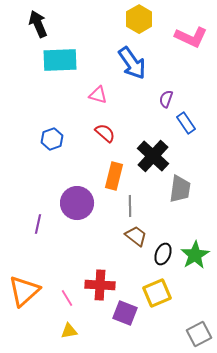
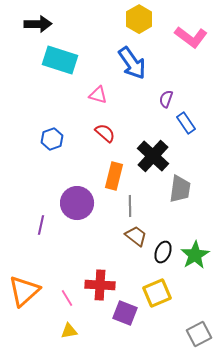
black arrow: rotated 112 degrees clockwise
pink L-shape: rotated 12 degrees clockwise
cyan rectangle: rotated 20 degrees clockwise
purple line: moved 3 px right, 1 px down
black ellipse: moved 2 px up
